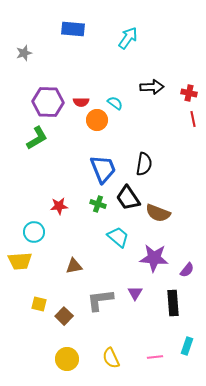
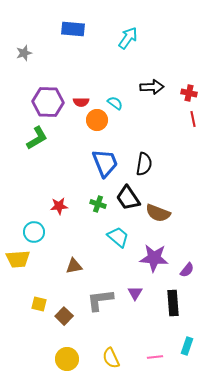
blue trapezoid: moved 2 px right, 6 px up
yellow trapezoid: moved 2 px left, 2 px up
